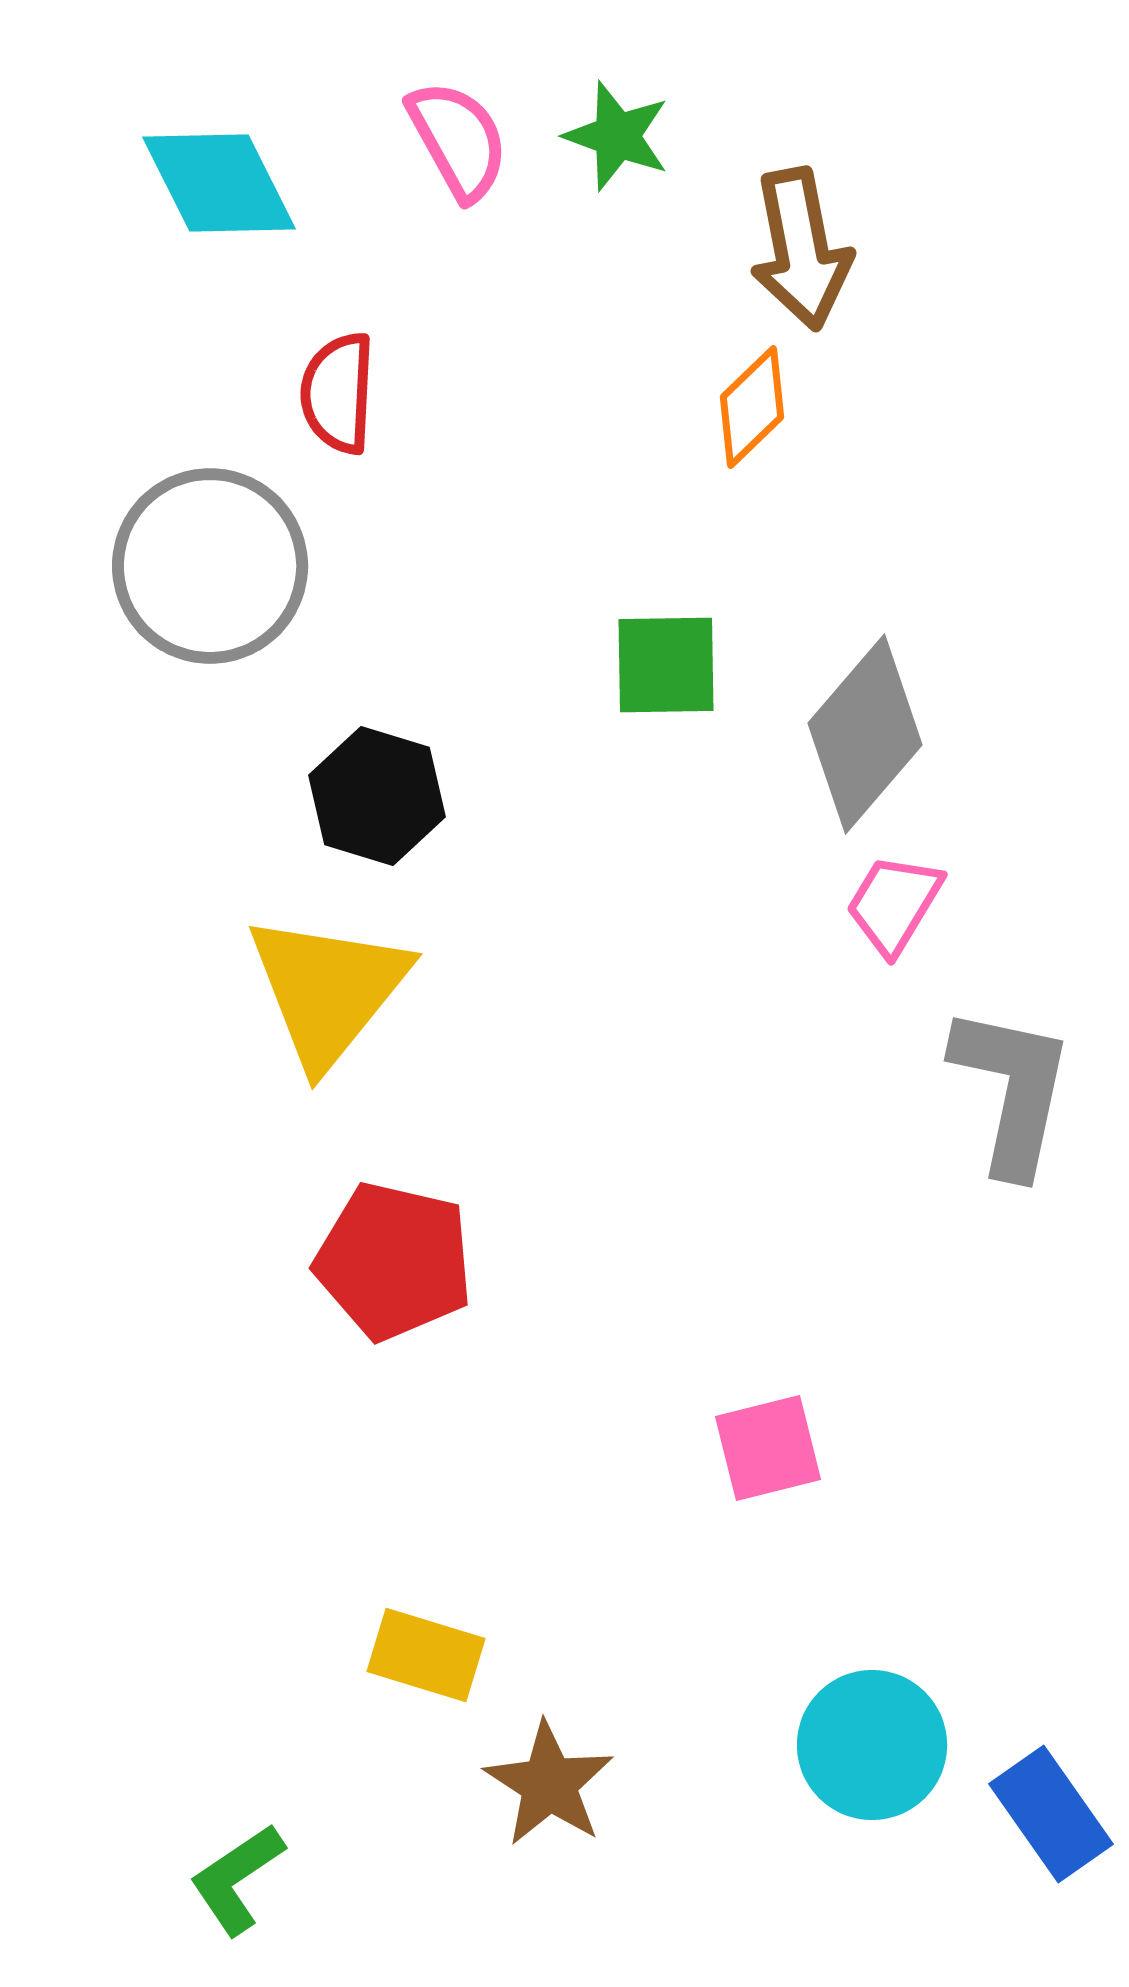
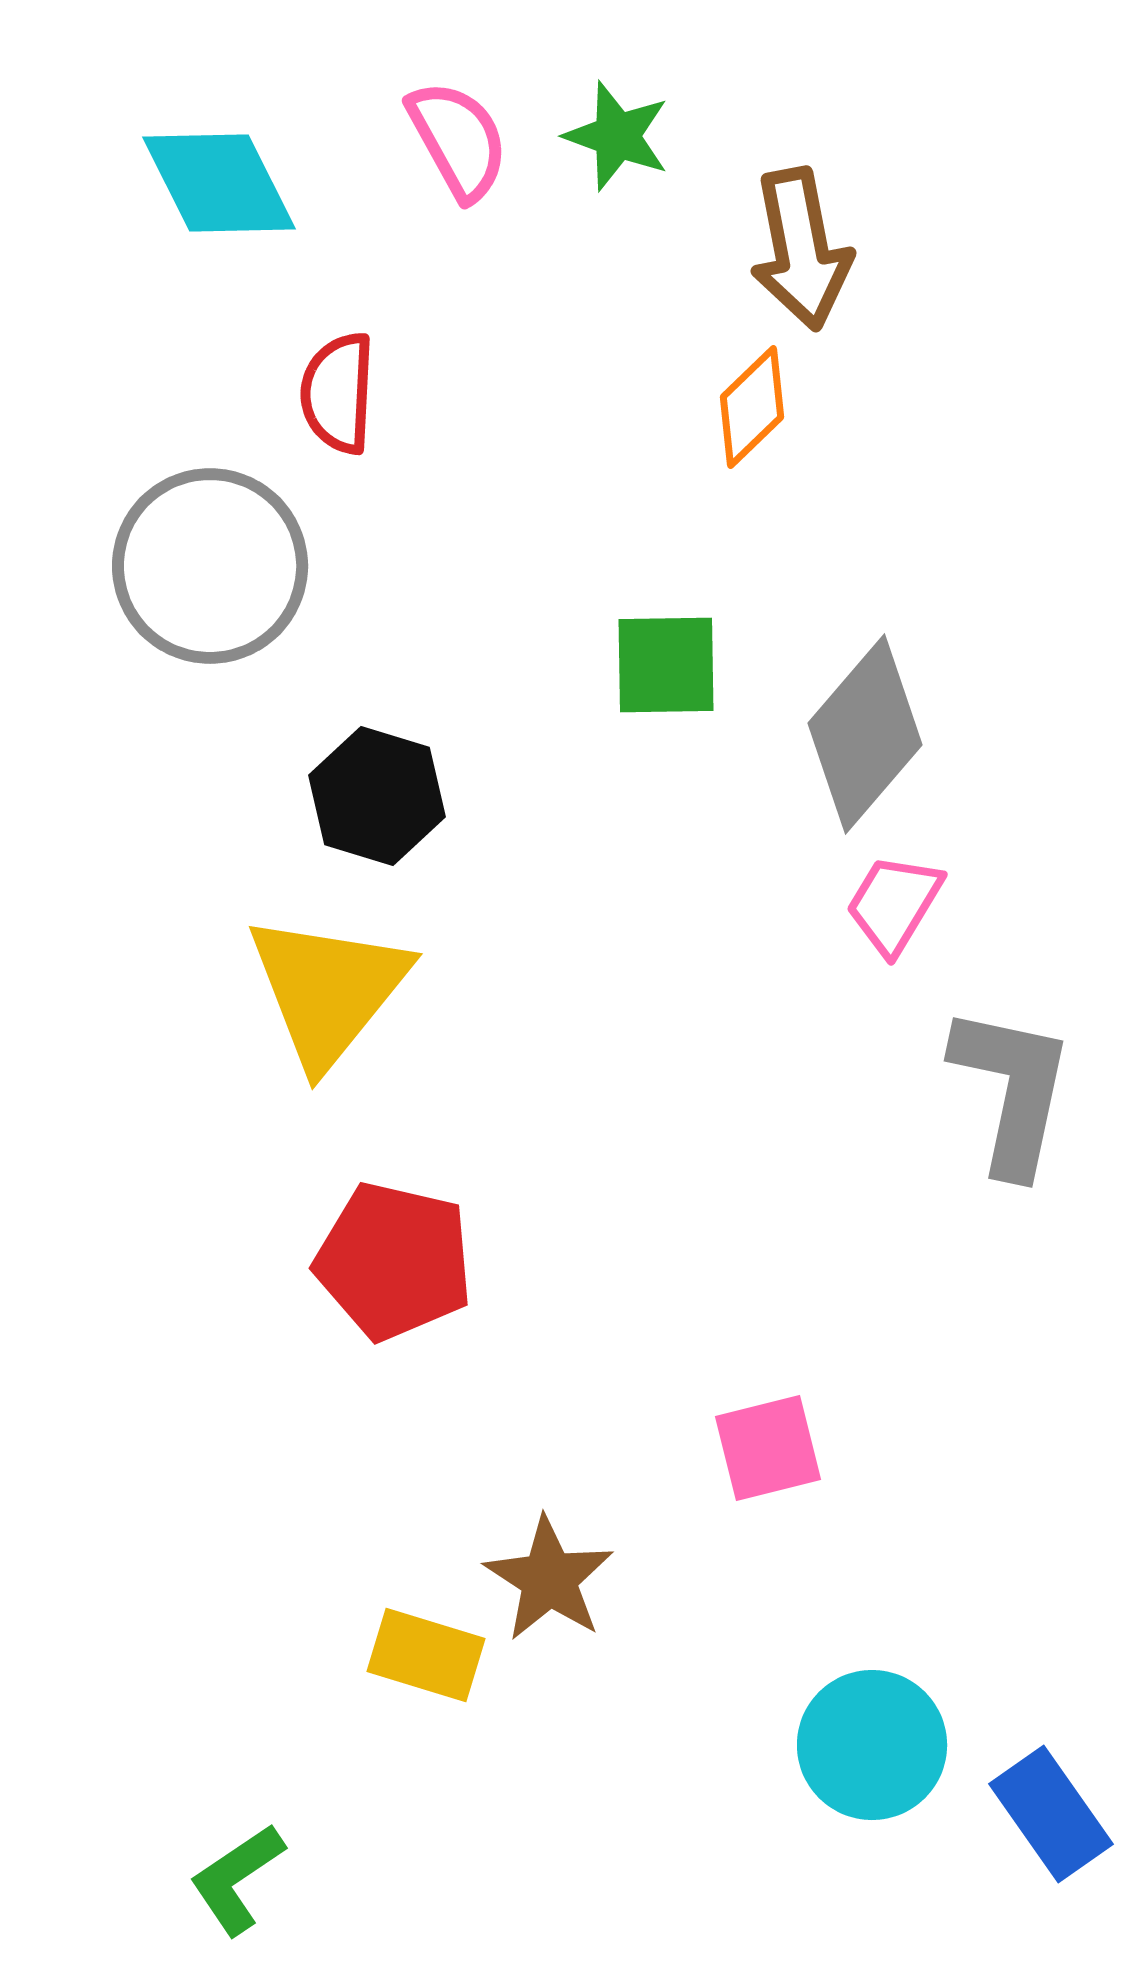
brown star: moved 205 px up
